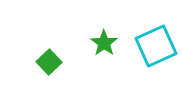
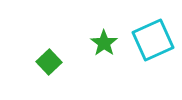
cyan square: moved 3 px left, 6 px up
